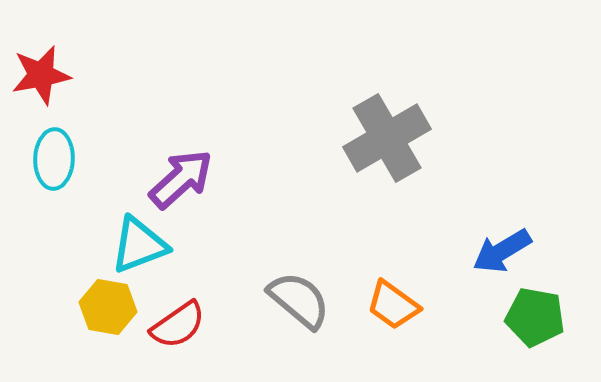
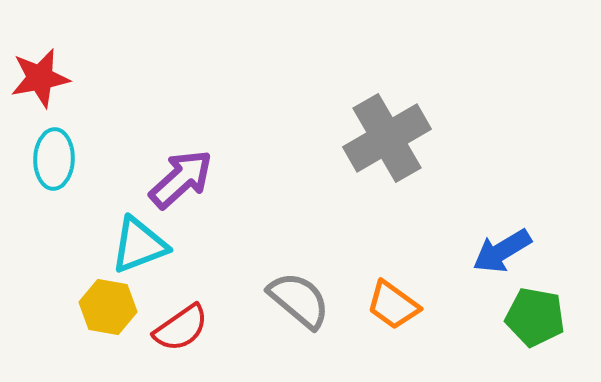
red star: moved 1 px left, 3 px down
red semicircle: moved 3 px right, 3 px down
